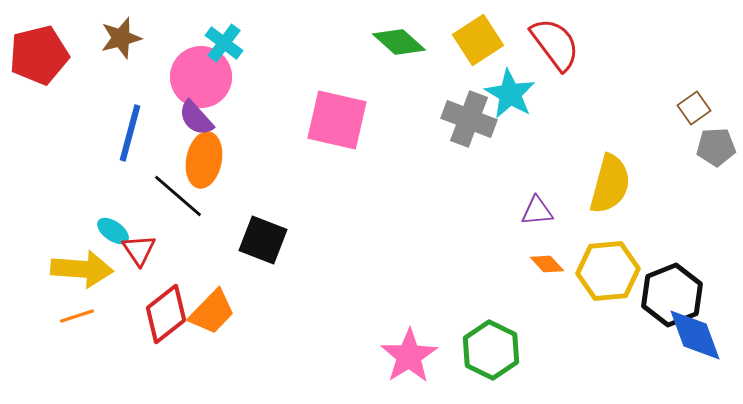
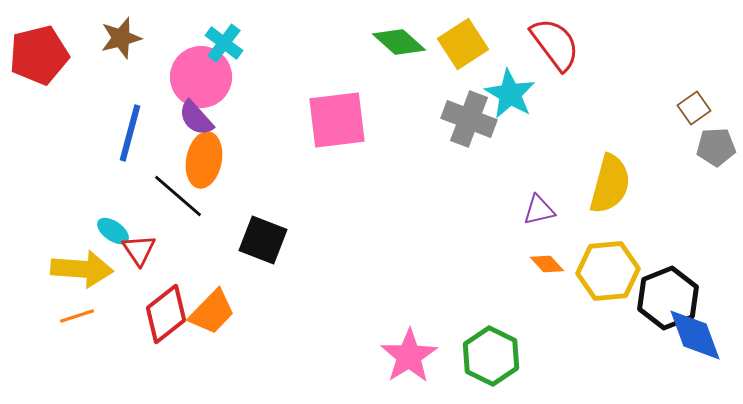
yellow square: moved 15 px left, 4 px down
pink square: rotated 20 degrees counterclockwise
purple triangle: moved 2 px right, 1 px up; rotated 8 degrees counterclockwise
black hexagon: moved 4 px left, 3 px down
green hexagon: moved 6 px down
